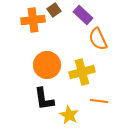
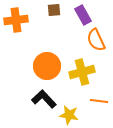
brown square: rotated 32 degrees clockwise
purple rectangle: rotated 18 degrees clockwise
orange cross: moved 17 px left
orange semicircle: moved 2 px left, 1 px down
orange circle: moved 1 px down
black L-shape: rotated 145 degrees clockwise
yellow star: rotated 18 degrees counterclockwise
